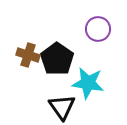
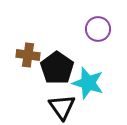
brown cross: rotated 10 degrees counterclockwise
black pentagon: moved 9 px down
cyan star: rotated 8 degrees clockwise
